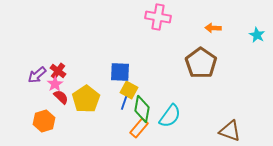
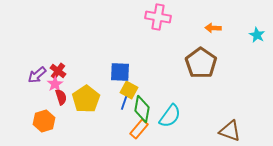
red semicircle: rotated 28 degrees clockwise
orange rectangle: moved 1 px down
